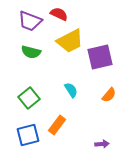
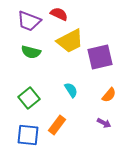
purple trapezoid: moved 1 px left
blue square: rotated 20 degrees clockwise
purple arrow: moved 2 px right, 21 px up; rotated 32 degrees clockwise
